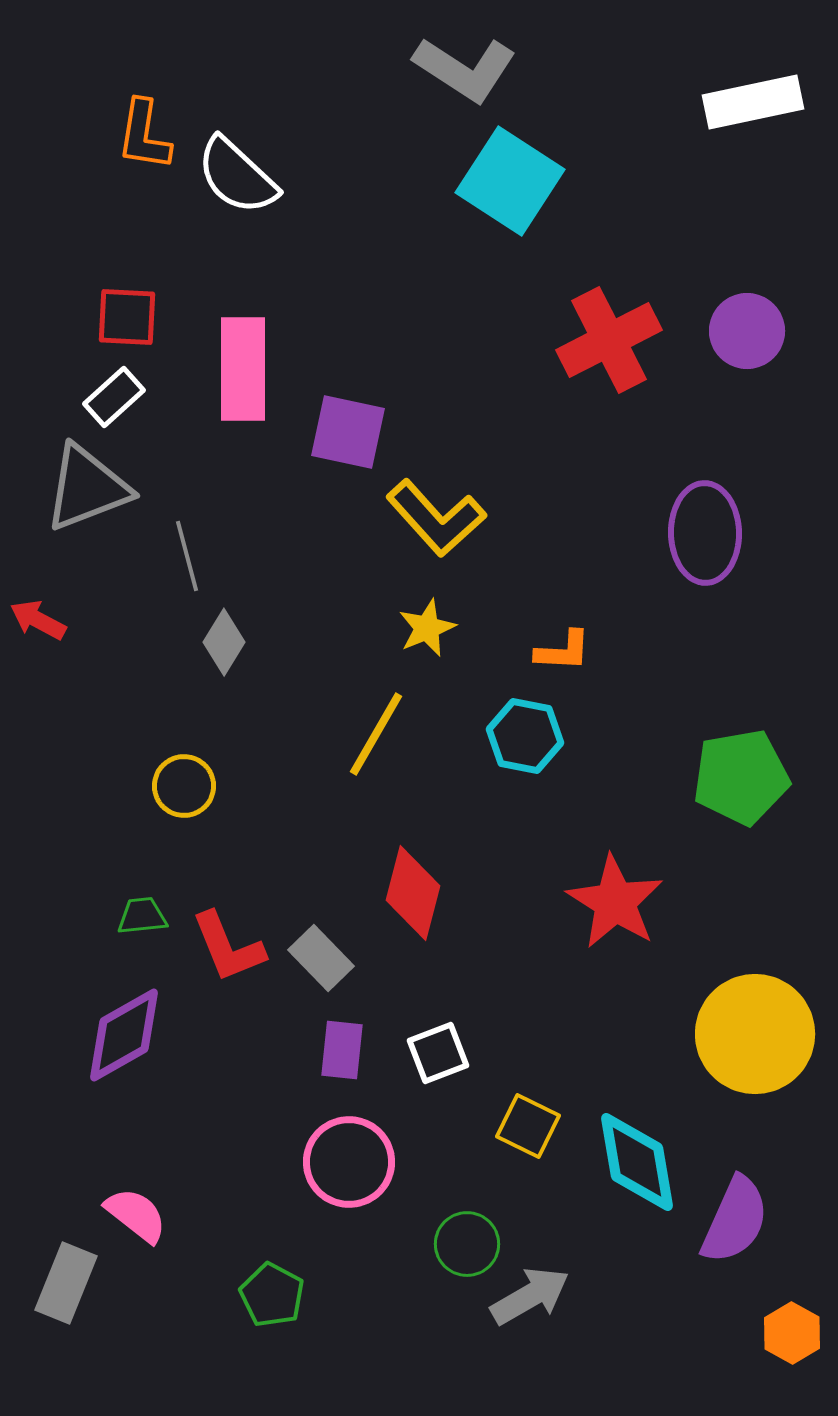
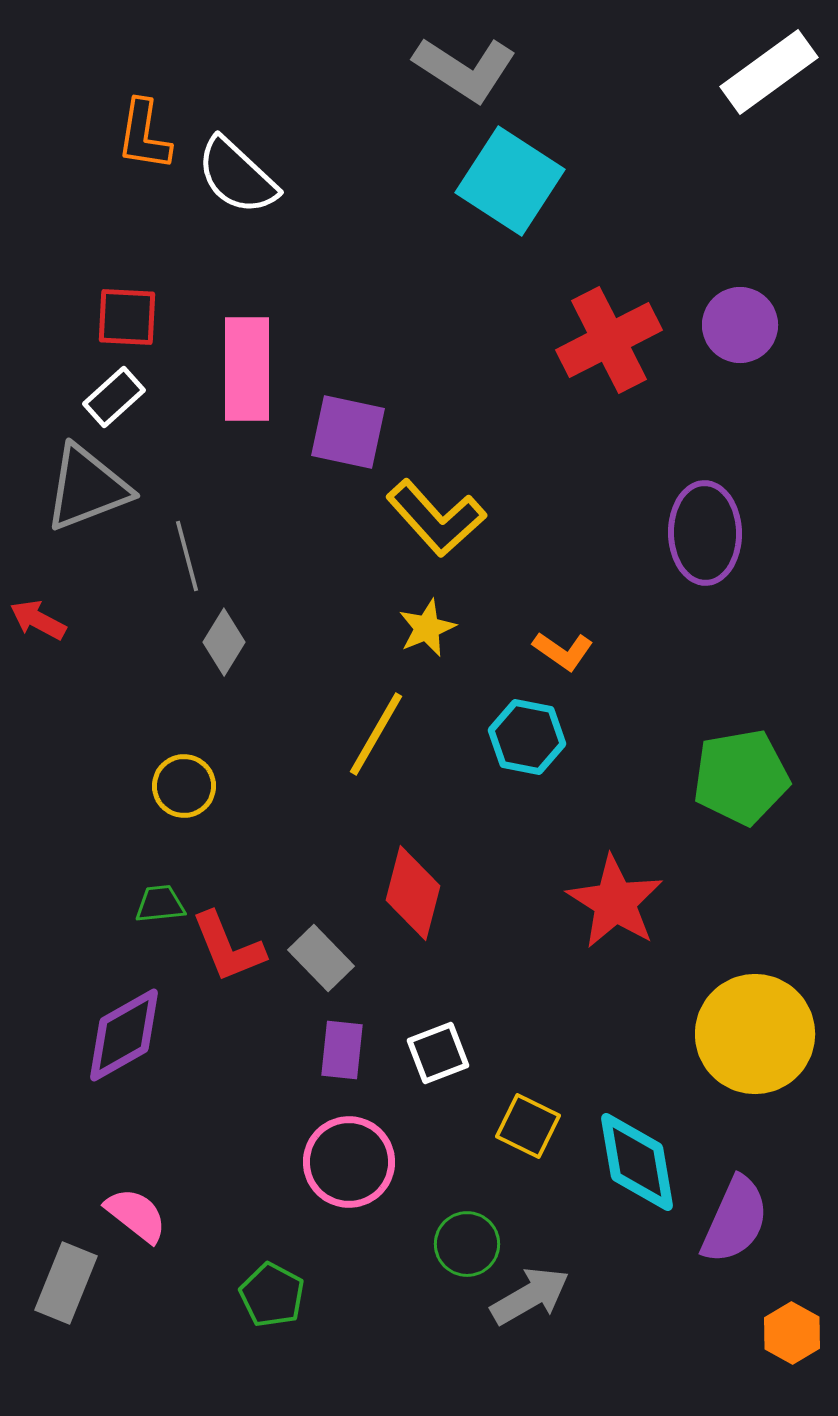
white rectangle at (753, 102): moved 16 px right, 30 px up; rotated 24 degrees counterclockwise
purple circle at (747, 331): moved 7 px left, 6 px up
pink rectangle at (243, 369): moved 4 px right
orange L-shape at (563, 651): rotated 32 degrees clockwise
cyan hexagon at (525, 736): moved 2 px right, 1 px down
green trapezoid at (142, 916): moved 18 px right, 12 px up
